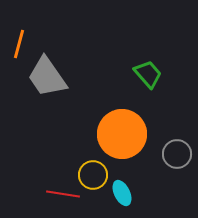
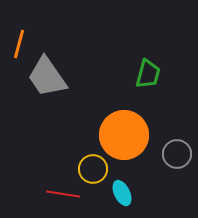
green trapezoid: rotated 56 degrees clockwise
orange circle: moved 2 px right, 1 px down
yellow circle: moved 6 px up
